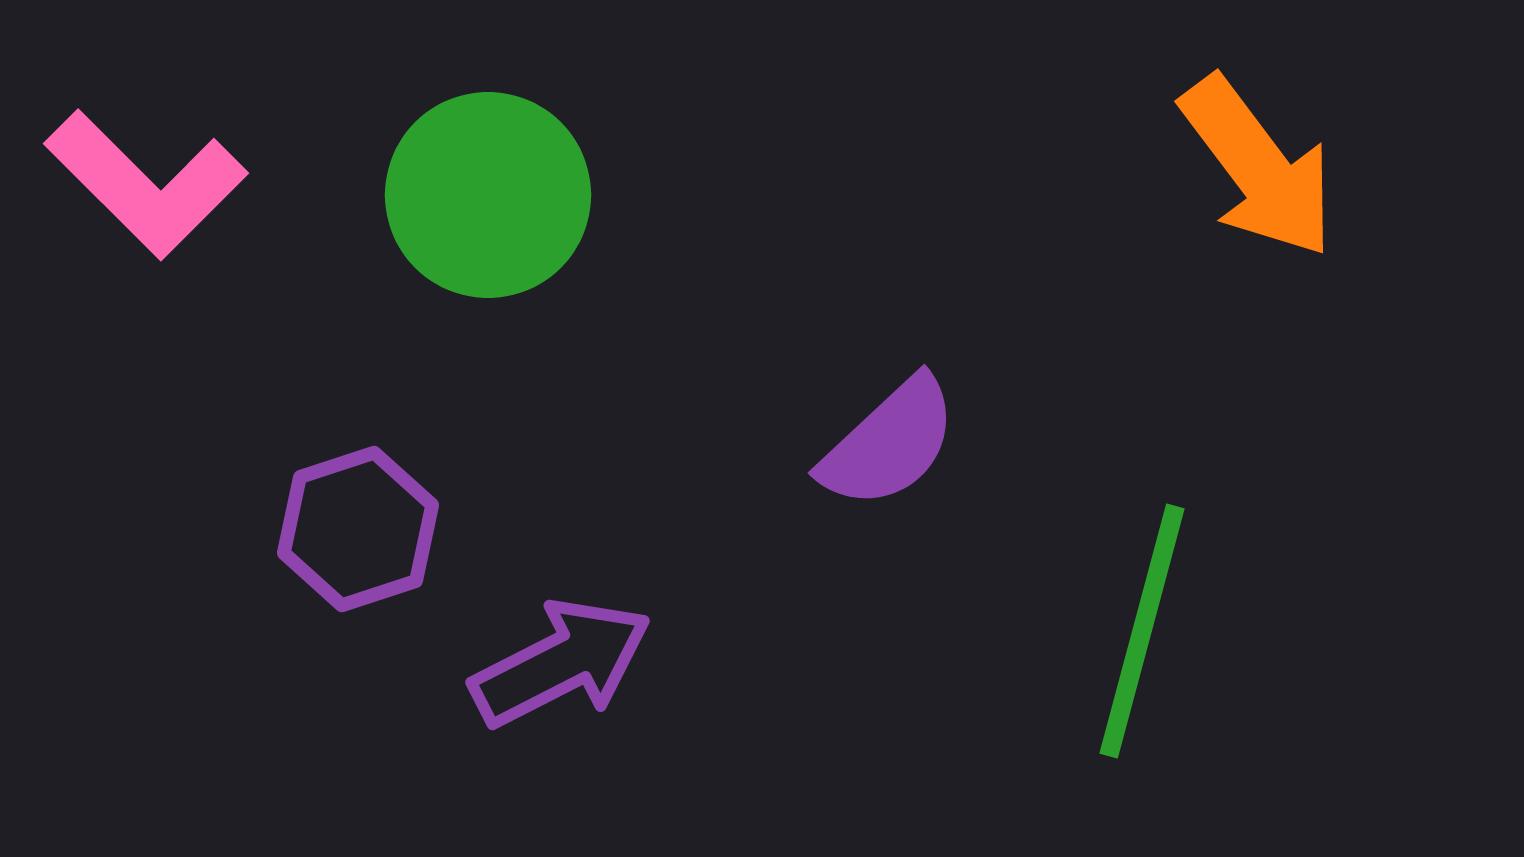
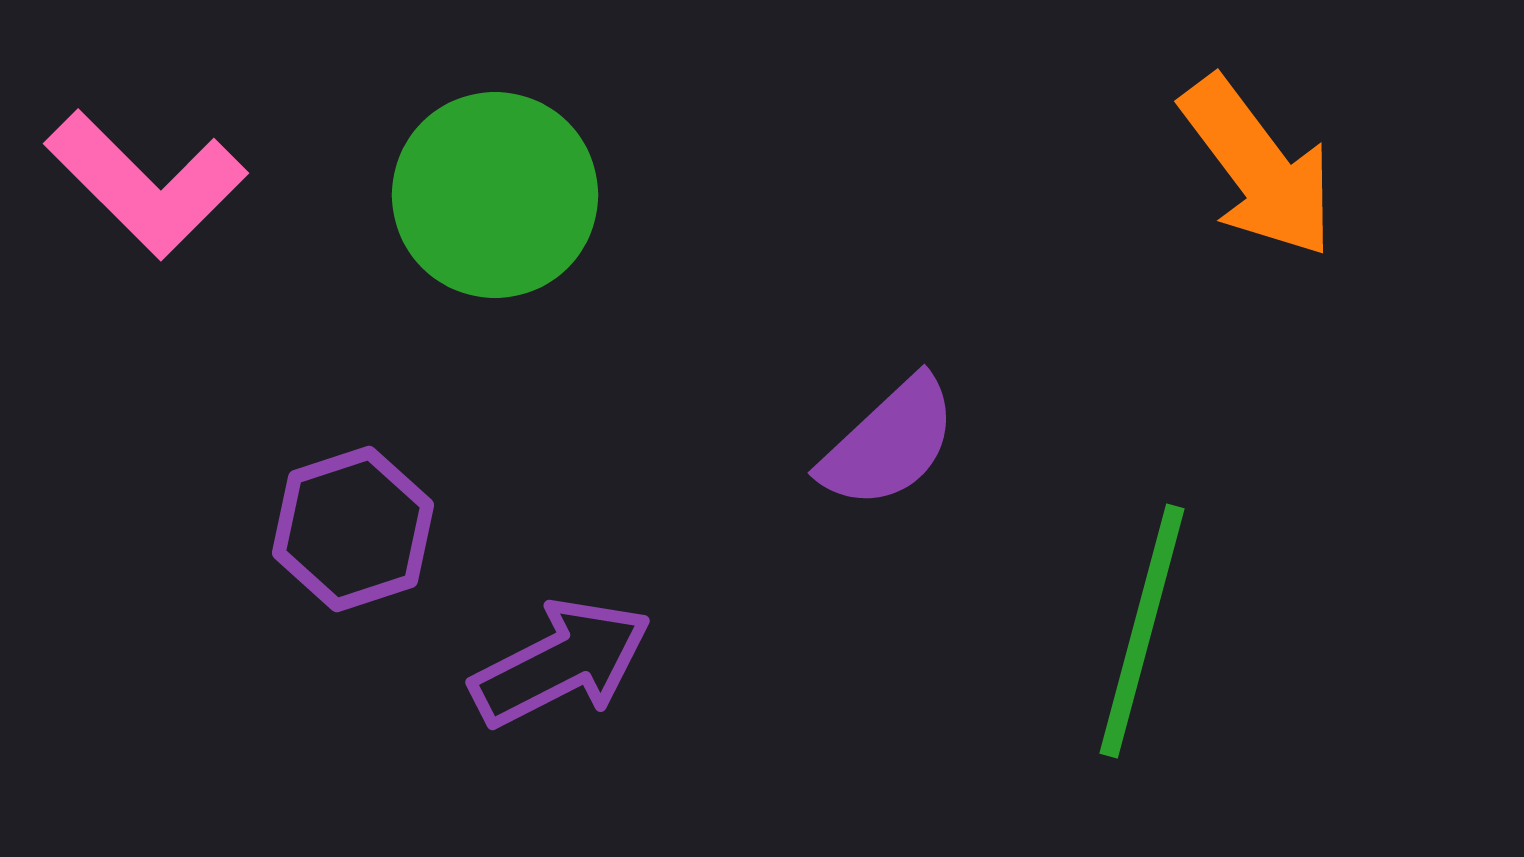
green circle: moved 7 px right
purple hexagon: moved 5 px left
